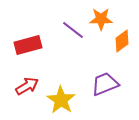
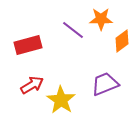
red arrow: moved 5 px right, 1 px up
